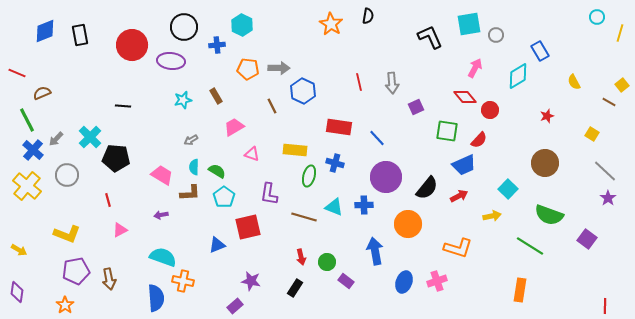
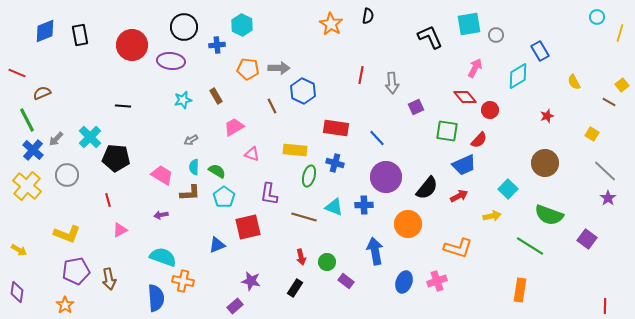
red line at (359, 82): moved 2 px right, 7 px up; rotated 24 degrees clockwise
red rectangle at (339, 127): moved 3 px left, 1 px down
